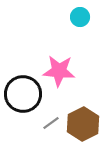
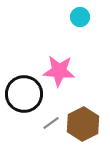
black circle: moved 1 px right
